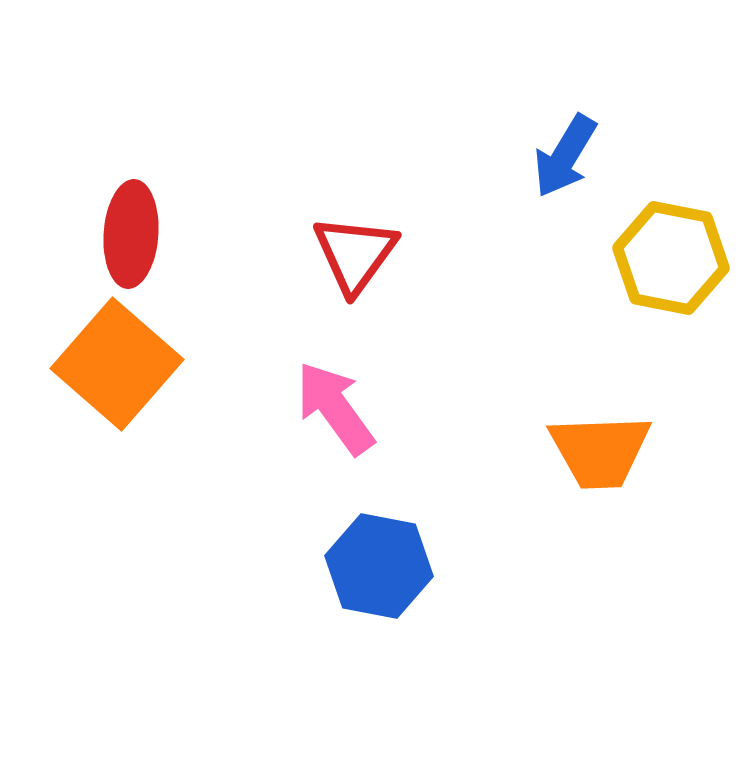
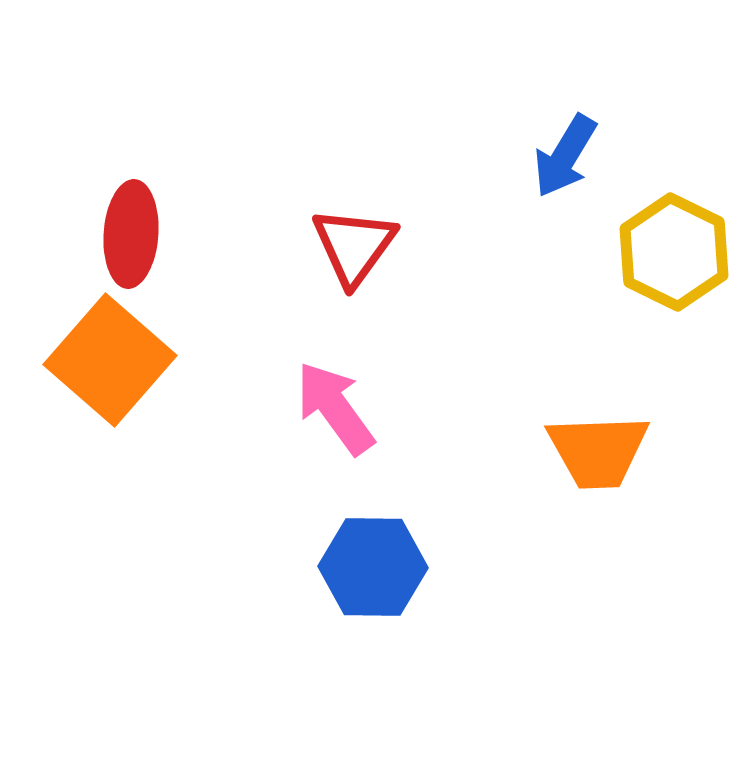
red triangle: moved 1 px left, 8 px up
yellow hexagon: moved 3 px right, 6 px up; rotated 15 degrees clockwise
orange square: moved 7 px left, 4 px up
orange trapezoid: moved 2 px left
blue hexagon: moved 6 px left, 1 px down; rotated 10 degrees counterclockwise
